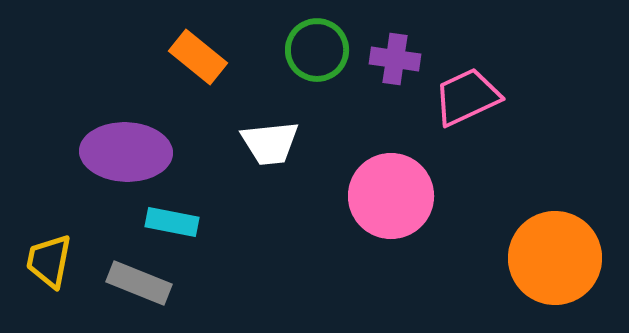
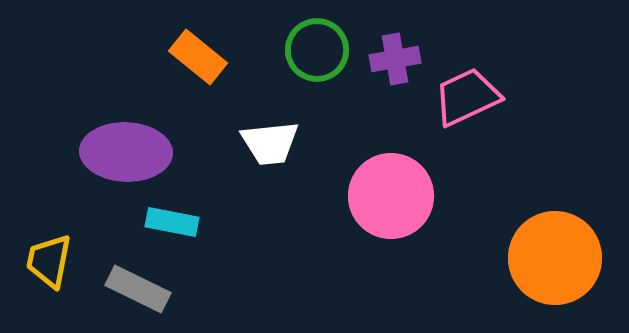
purple cross: rotated 18 degrees counterclockwise
gray rectangle: moved 1 px left, 6 px down; rotated 4 degrees clockwise
